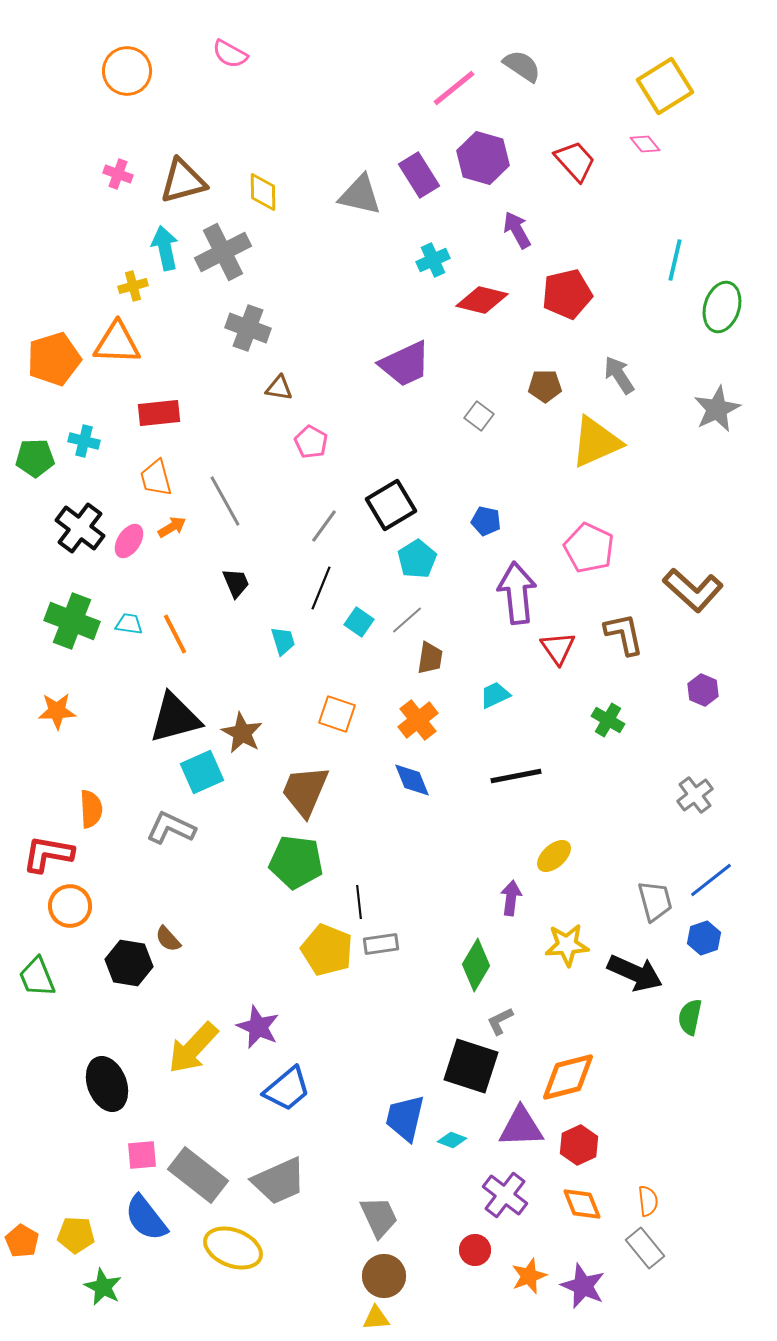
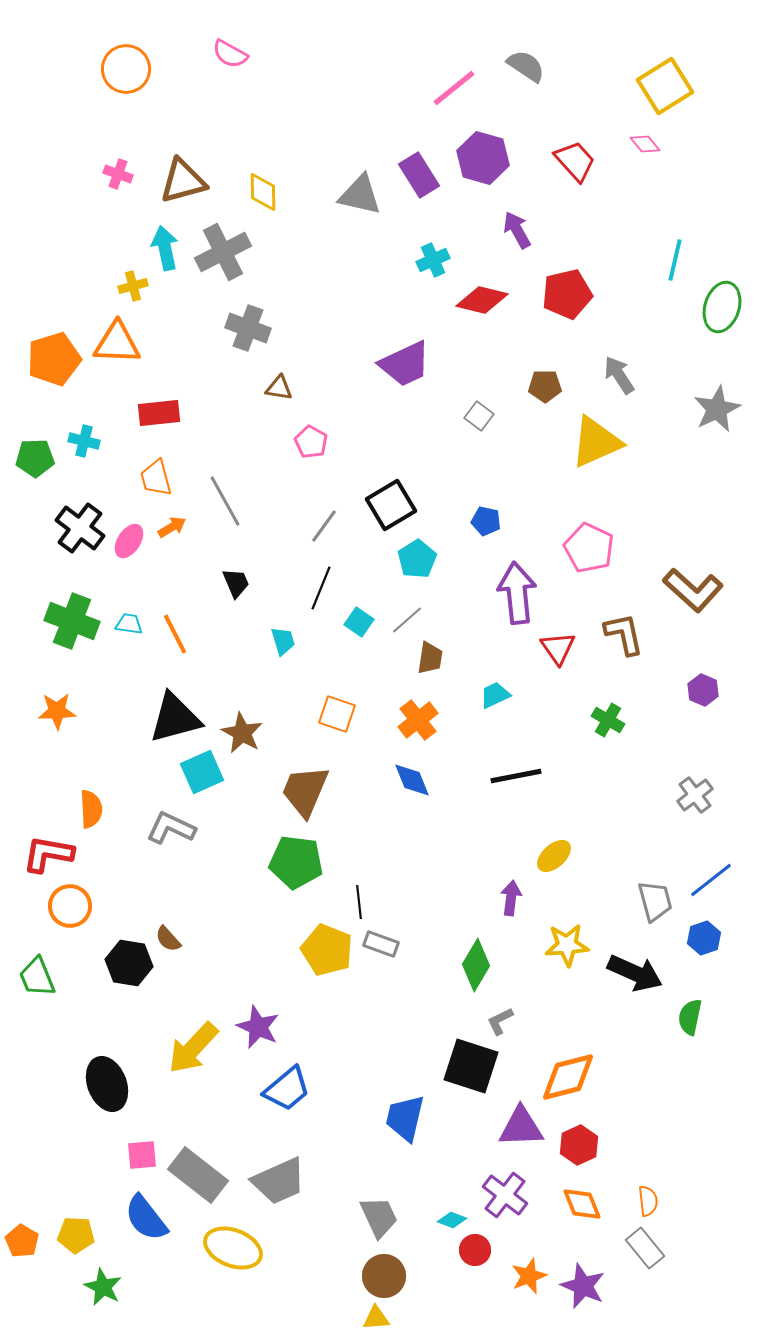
gray semicircle at (522, 66): moved 4 px right
orange circle at (127, 71): moved 1 px left, 2 px up
gray rectangle at (381, 944): rotated 28 degrees clockwise
cyan diamond at (452, 1140): moved 80 px down
